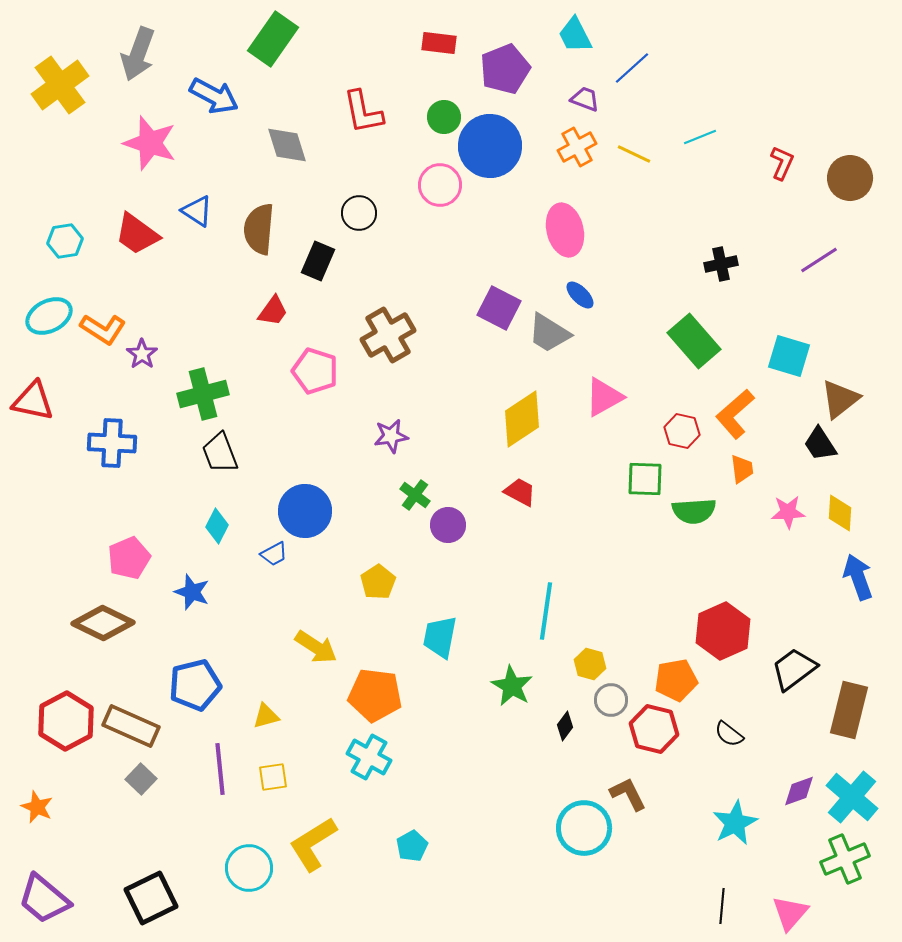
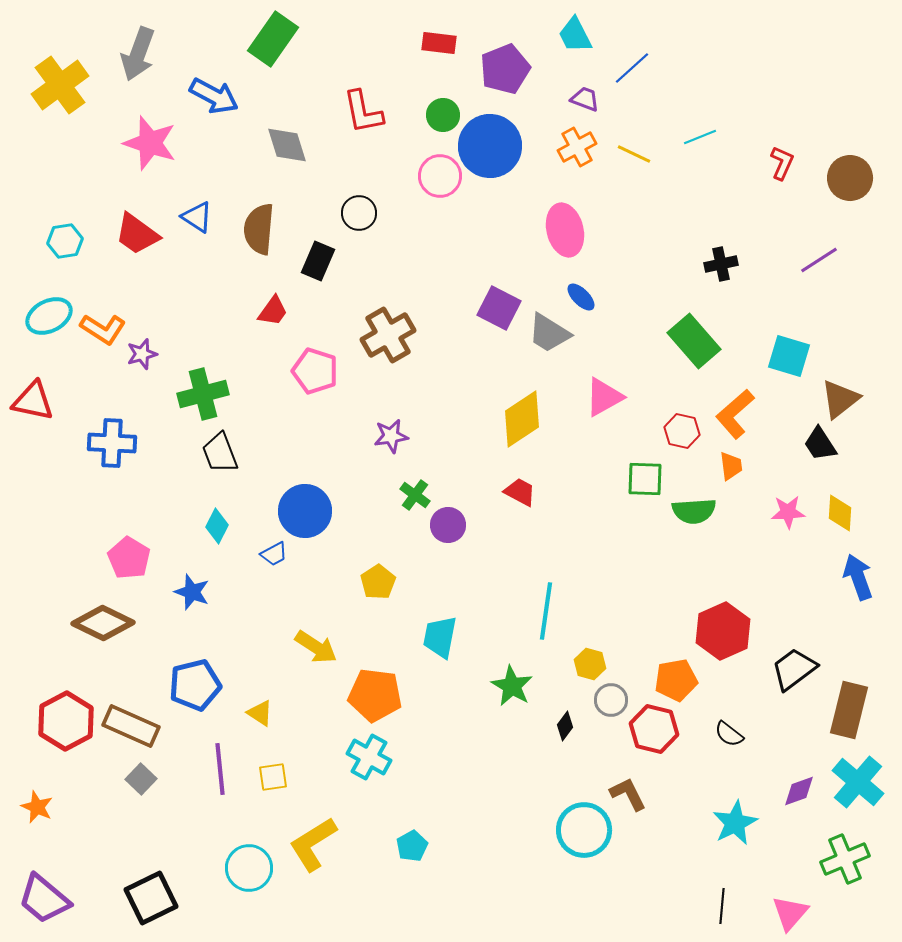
green circle at (444, 117): moved 1 px left, 2 px up
pink circle at (440, 185): moved 9 px up
blue triangle at (197, 211): moved 6 px down
blue ellipse at (580, 295): moved 1 px right, 2 px down
purple star at (142, 354): rotated 20 degrees clockwise
orange trapezoid at (742, 469): moved 11 px left, 3 px up
pink pentagon at (129, 558): rotated 18 degrees counterclockwise
yellow triangle at (266, 716): moved 6 px left, 3 px up; rotated 48 degrees clockwise
cyan cross at (852, 797): moved 6 px right, 15 px up
cyan circle at (584, 828): moved 2 px down
